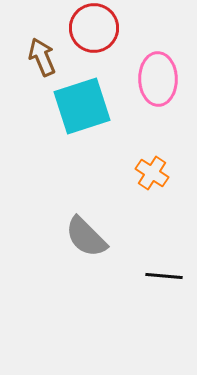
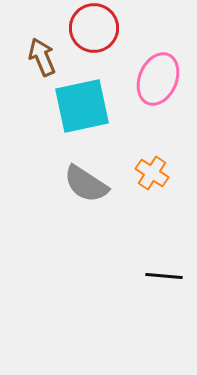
pink ellipse: rotated 24 degrees clockwise
cyan square: rotated 6 degrees clockwise
gray semicircle: moved 53 px up; rotated 12 degrees counterclockwise
